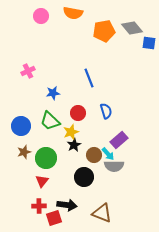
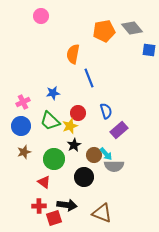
orange semicircle: moved 41 px down; rotated 90 degrees clockwise
blue square: moved 7 px down
pink cross: moved 5 px left, 31 px down
yellow star: moved 1 px left, 6 px up
purple rectangle: moved 10 px up
cyan arrow: moved 2 px left
green circle: moved 8 px right, 1 px down
red triangle: moved 2 px right, 1 px down; rotated 32 degrees counterclockwise
